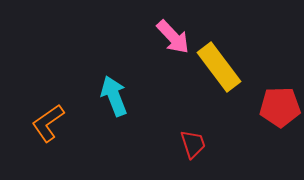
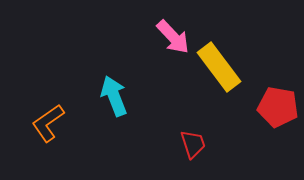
red pentagon: moved 2 px left; rotated 12 degrees clockwise
